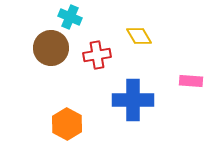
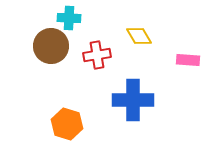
cyan cross: moved 1 px left, 1 px down; rotated 20 degrees counterclockwise
brown circle: moved 2 px up
pink rectangle: moved 3 px left, 21 px up
orange hexagon: rotated 12 degrees counterclockwise
